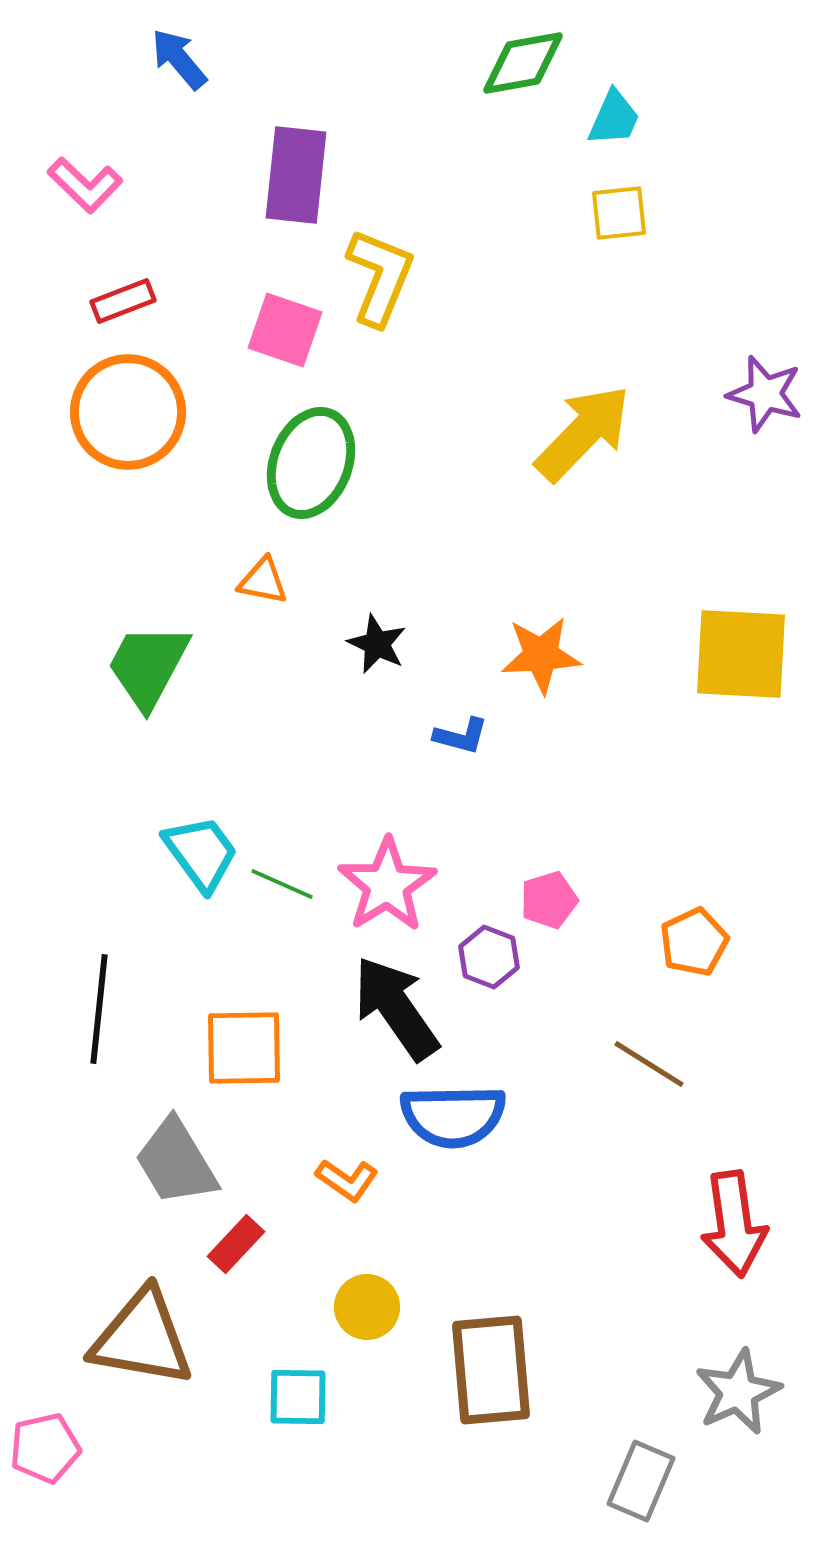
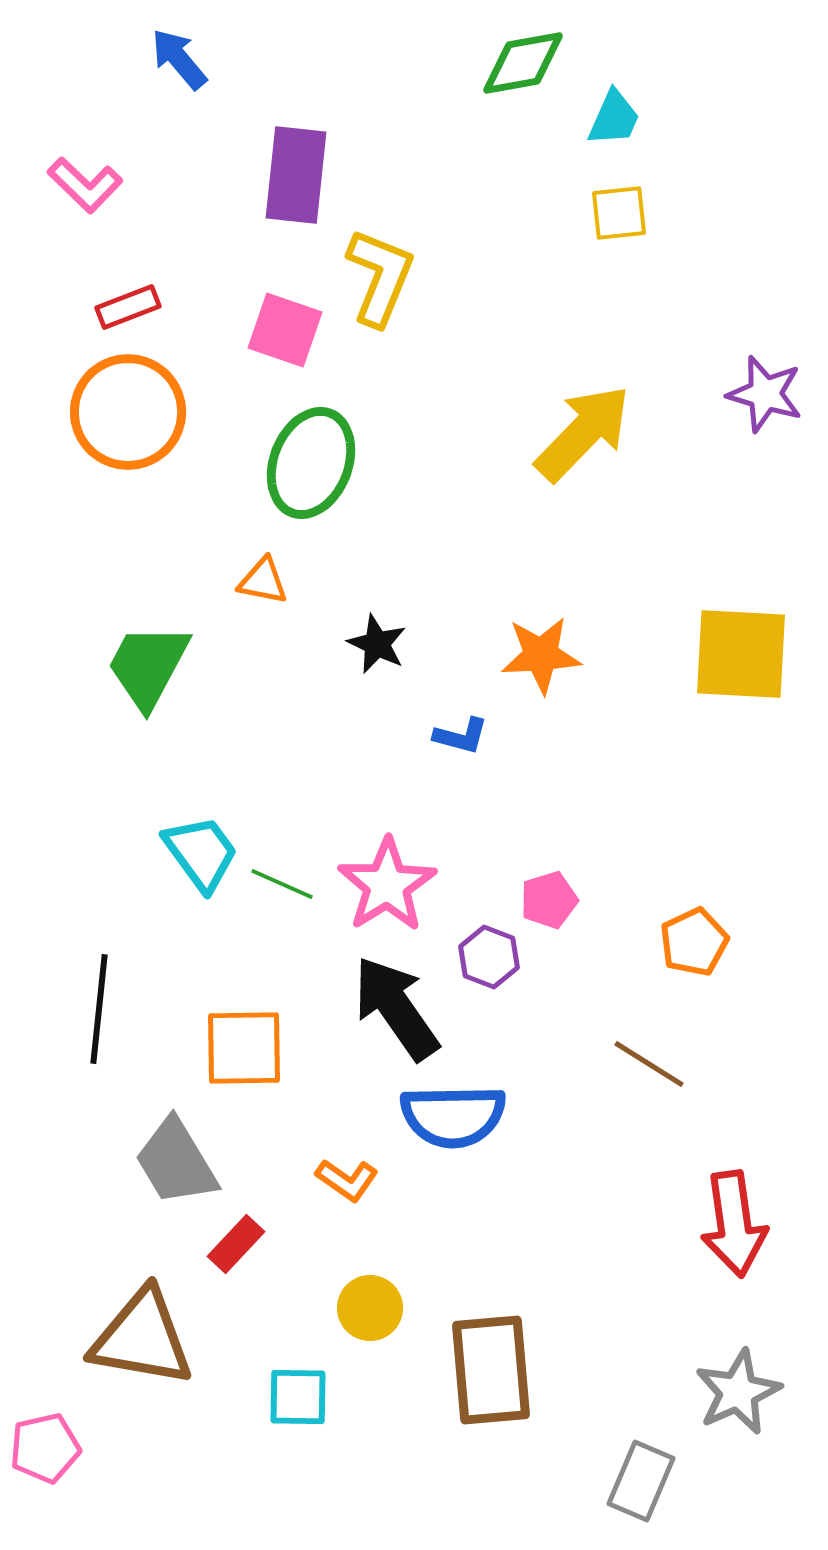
red rectangle at (123, 301): moved 5 px right, 6 px down
yellow circle at (367, 1307): moved 3 px right, 1 px down
